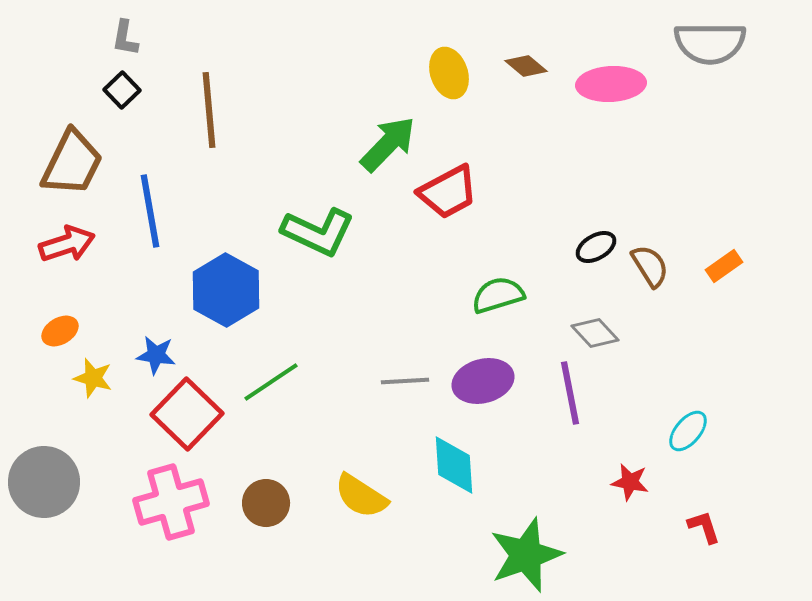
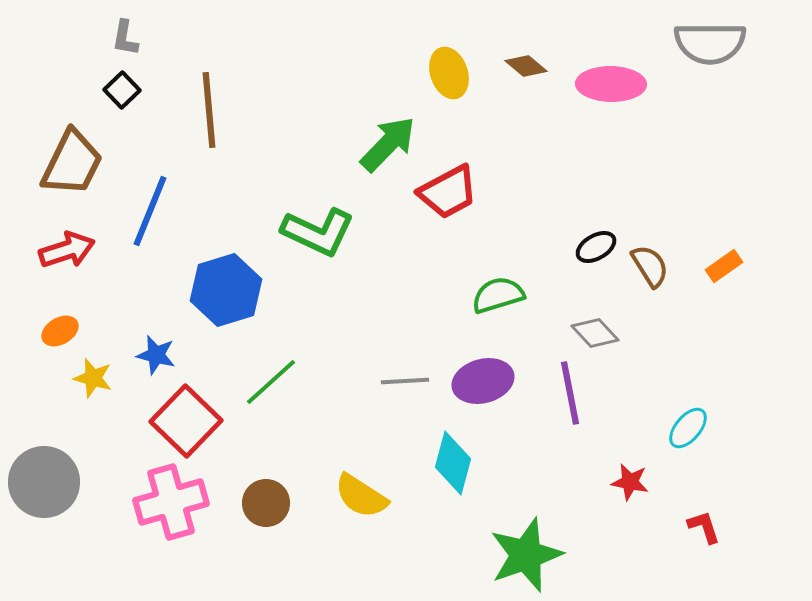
pink ellipse: rotated 4 degrees clockwise
blue line: rotated 32 degrees clockwise
red arrow: moved 6 px down
blue hexagon: rotated 14 degrees clockwise
blue star: rotated 6 degrees clockwise
green line: rotated 8 degrees counterclockwise
red square: moved 1 px left, 7 px down
cyan ellipse: moved 3 px up
cyan diamond: moved 1 px left, 2 px up; rotated 18 degrees clockwise
